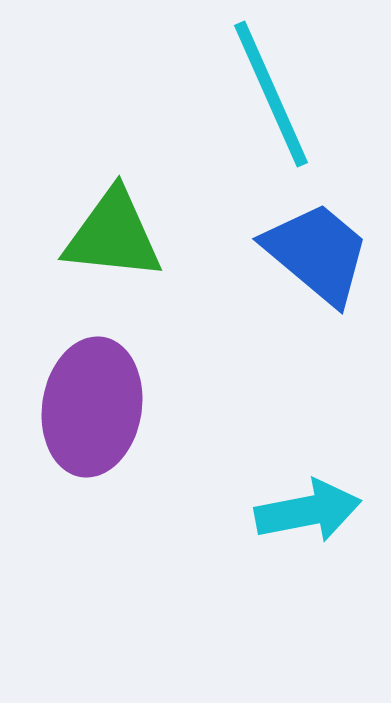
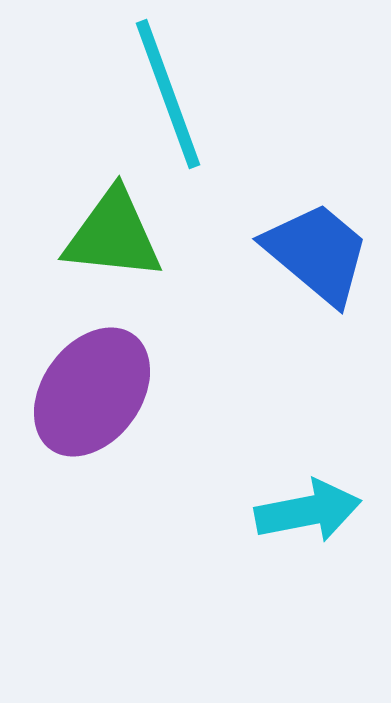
cyan line: moved 103 px left; rotated 4 degrees clockwise
purple ellipse: moved 15 px up; rotated 27 degrees clockwise
